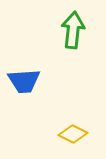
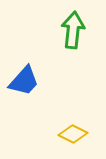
blue trapezoid: rotated 44 degrees counterclockwise
